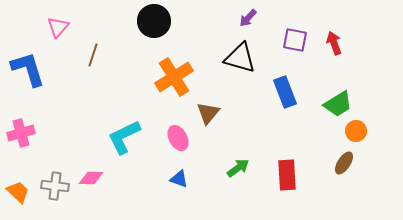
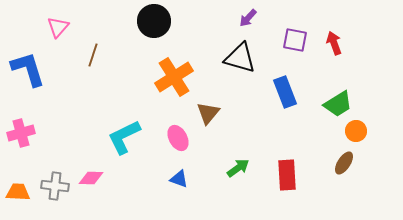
orange trapezoid: rotated 40 degrees counterclockwise
